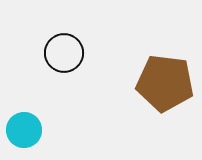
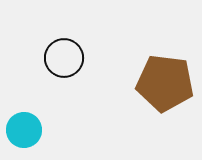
black circle: moved 5 px down
